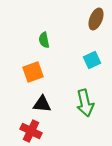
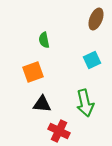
red cross: moved 28 px right
